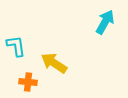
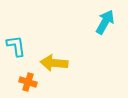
yellow arrow: rotated 28 degrees counterclockwise
orange cross: rotated 12 degrees clockwise
